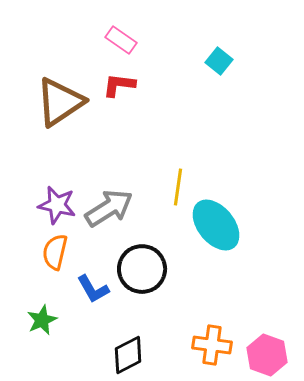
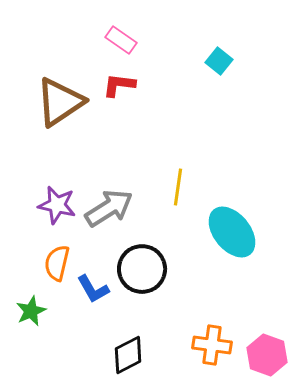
cyan ellipse: moved 16 px right, 7 px down
orange semicircle: moved 2 px right, 11 px down
green star: moved 11 px left, 9 px up
